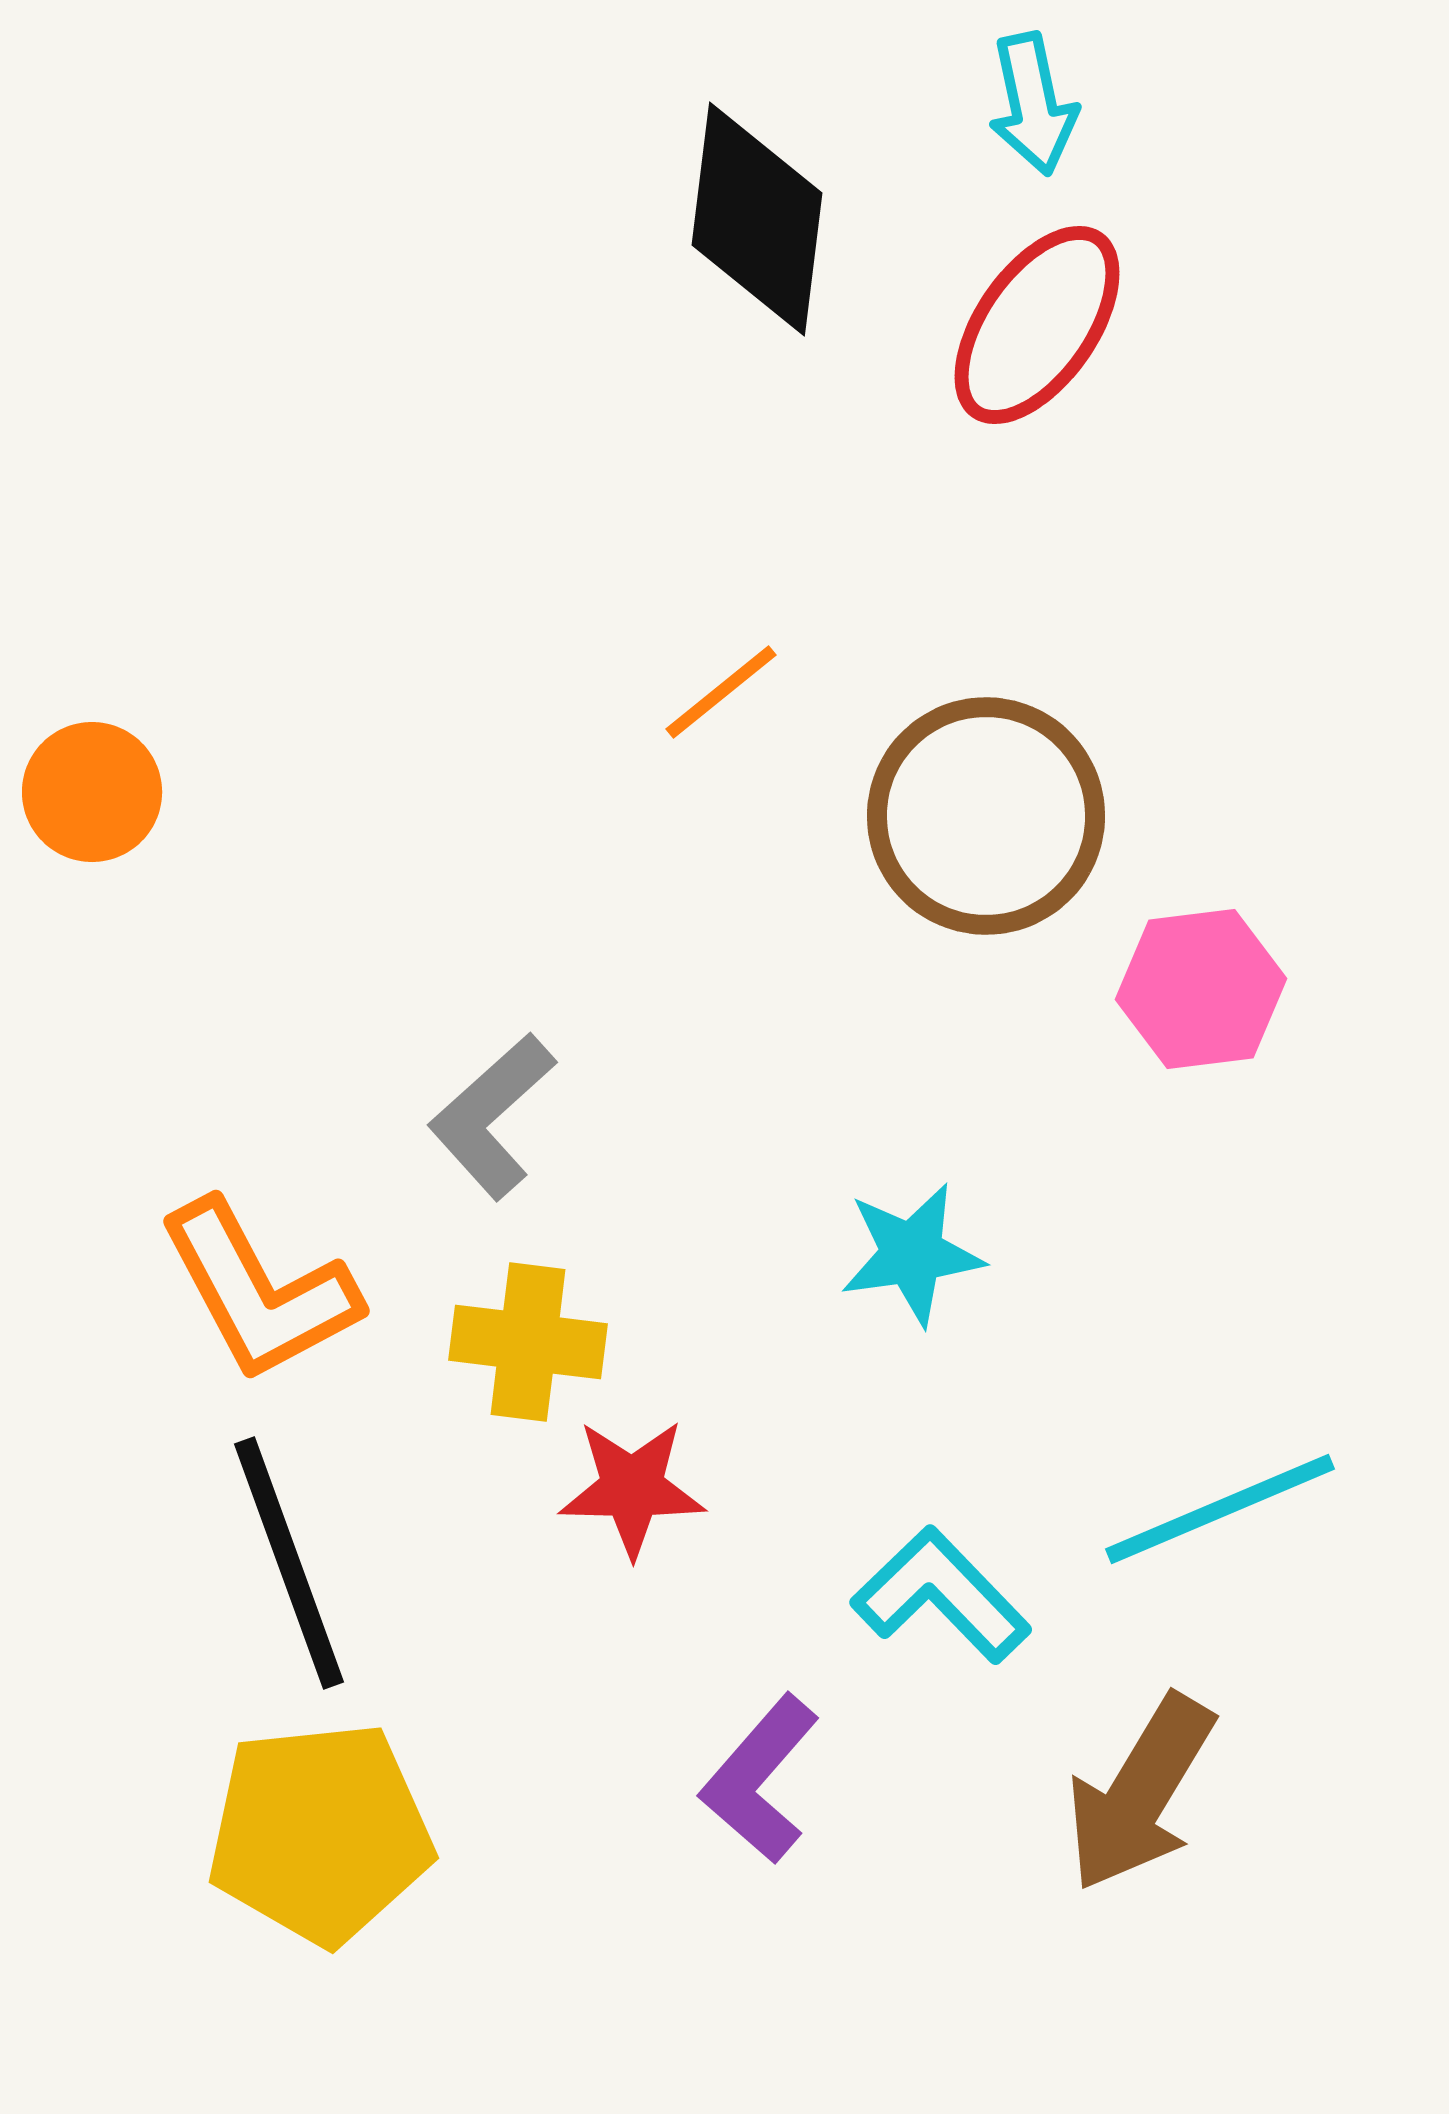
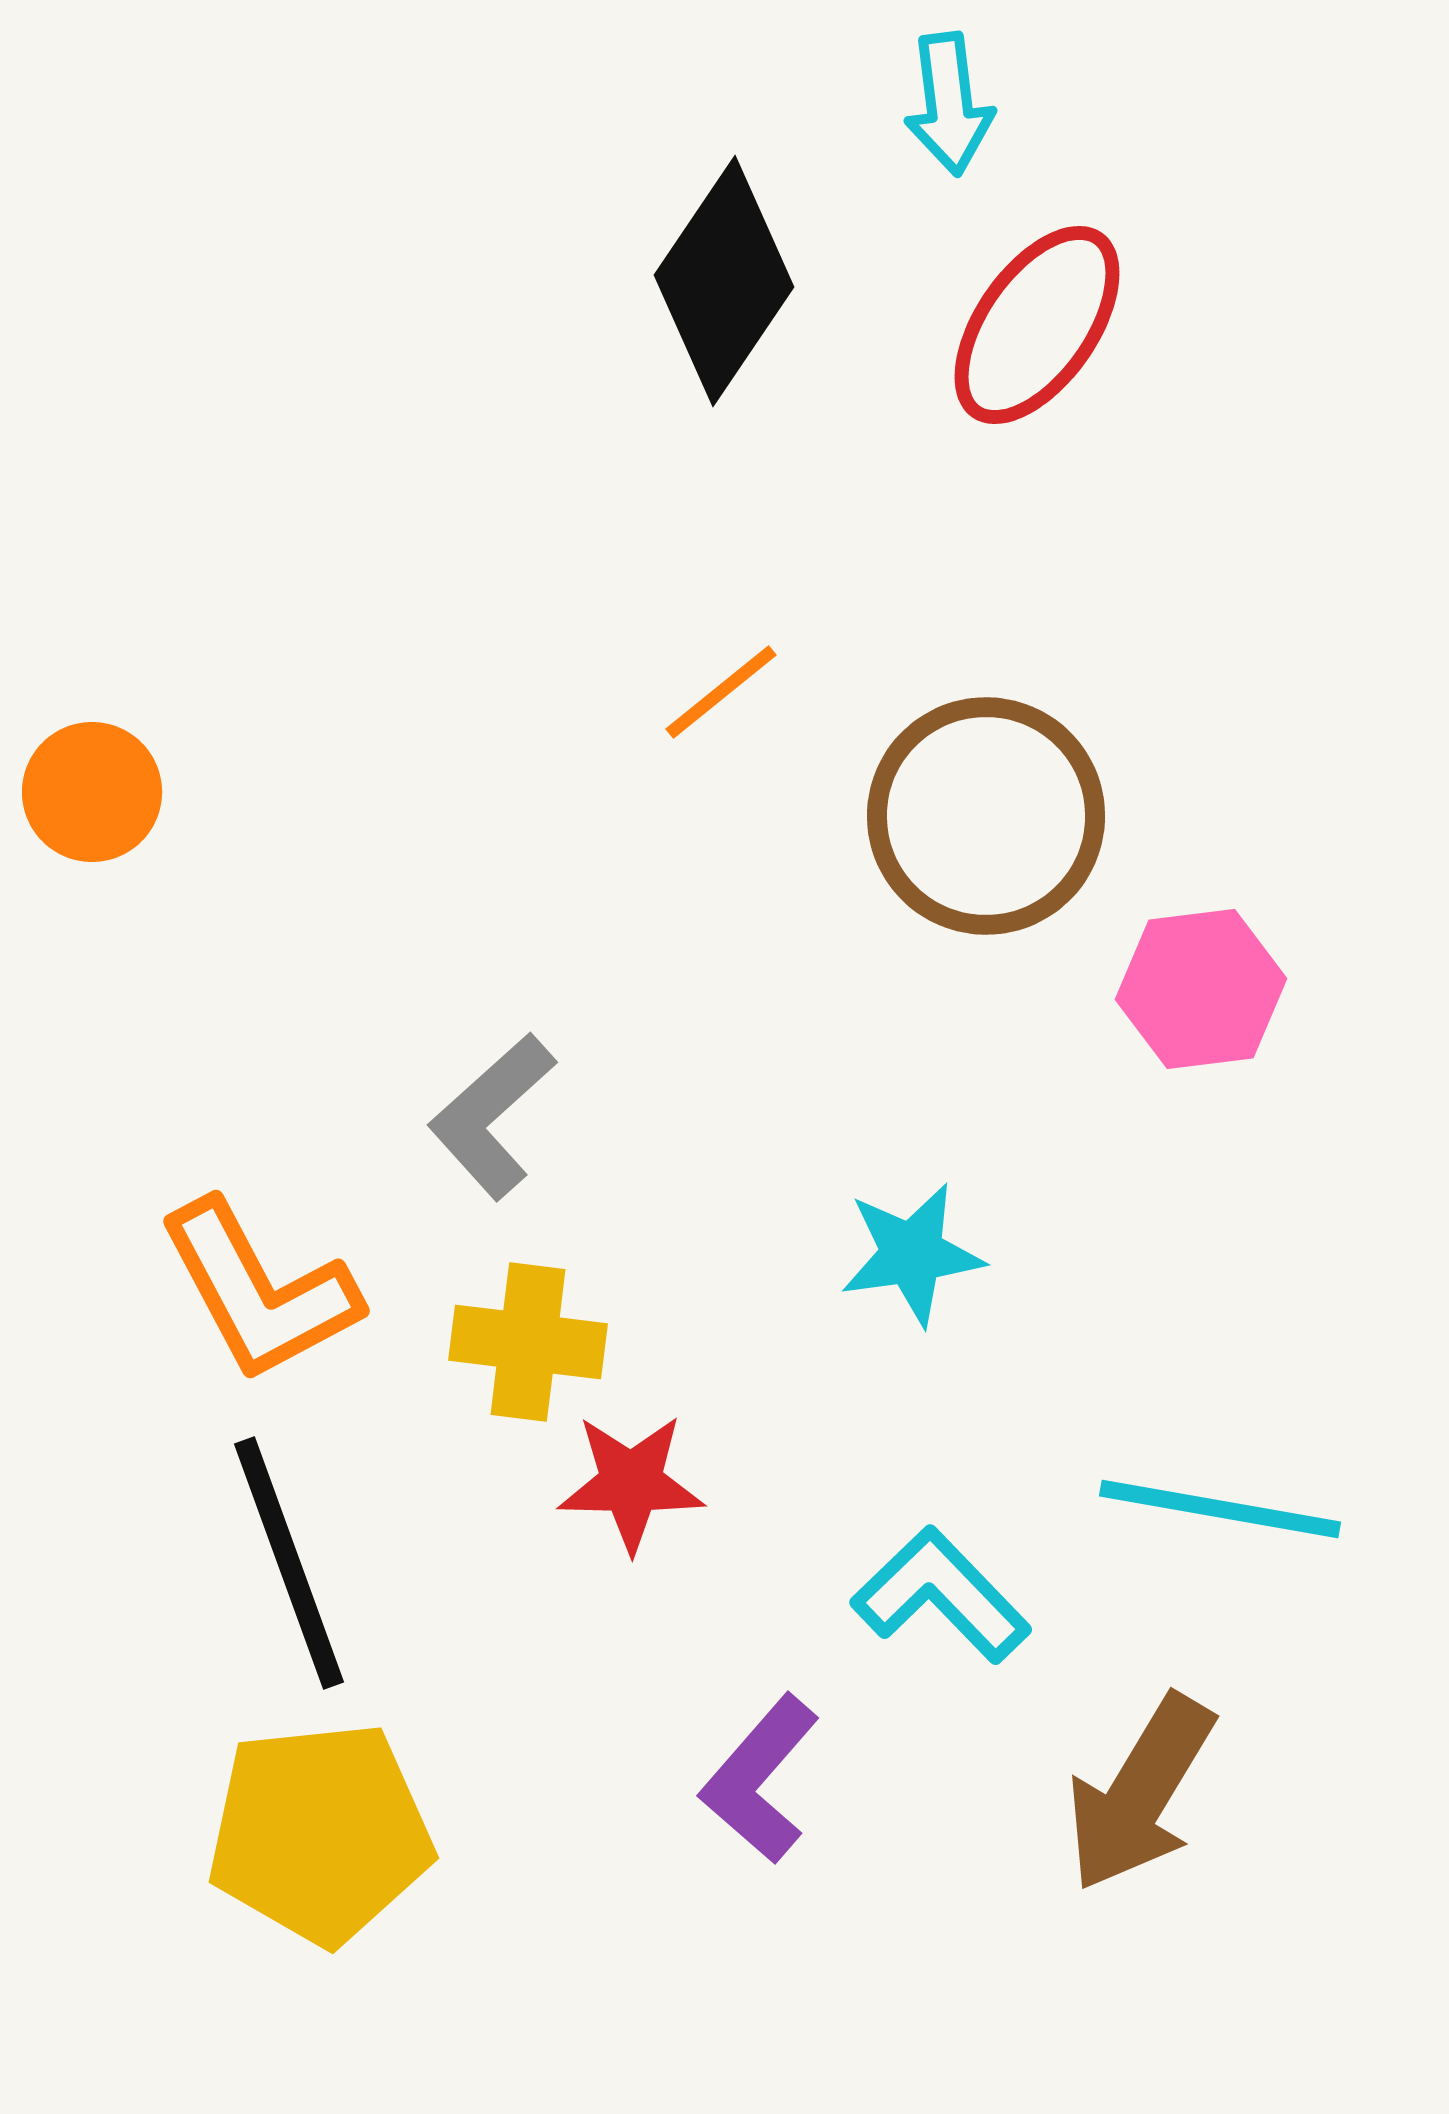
cyan arrow: moved 84 px left; rotated 5 degrees clockwise
black diamond: moved 33 px left, 62 px down; rotated 27 degrees clockwise
red star: moved 1 px left, 5 px up
cyan line: rotated 33 degrees clockwise
